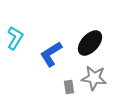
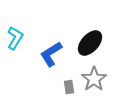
gray star: moved 1 px down; rotated 30 degrees clockwise
